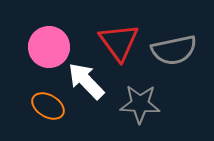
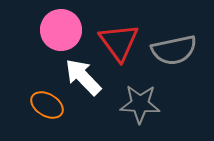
pink circle: moved 12 px right, 17 px up
white arrow: moved 3 px left, 4 px up
orange ellipse: moved 1 px left, 1 px up
